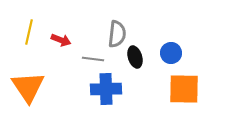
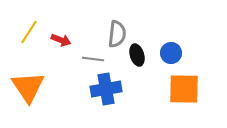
yellow line: rotated 20 degrees clockwise
black ellipse: moved 2 px right, 2 px up
blue cross: rotated 8 degrees counterclockwise
